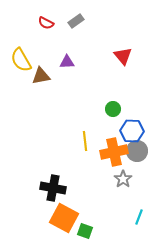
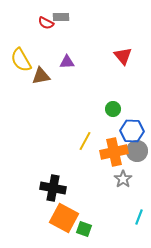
gray rectangle: moved 15 px left, 4 px up; rotated 35 degrees clockwise
yellow line: rotated 36 degrees clockwise
green square: moved 1 px left, 2 px up
